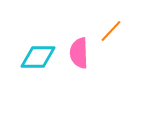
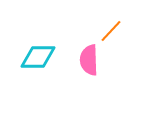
pink semicircle: moved 10 px right, 7 px down
